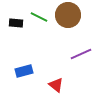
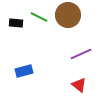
red triangle: moved 23 px right
